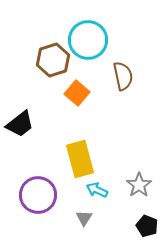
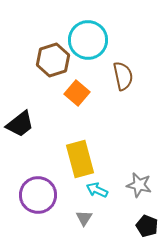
gray star: rotated 25 degrees counterclockwise
